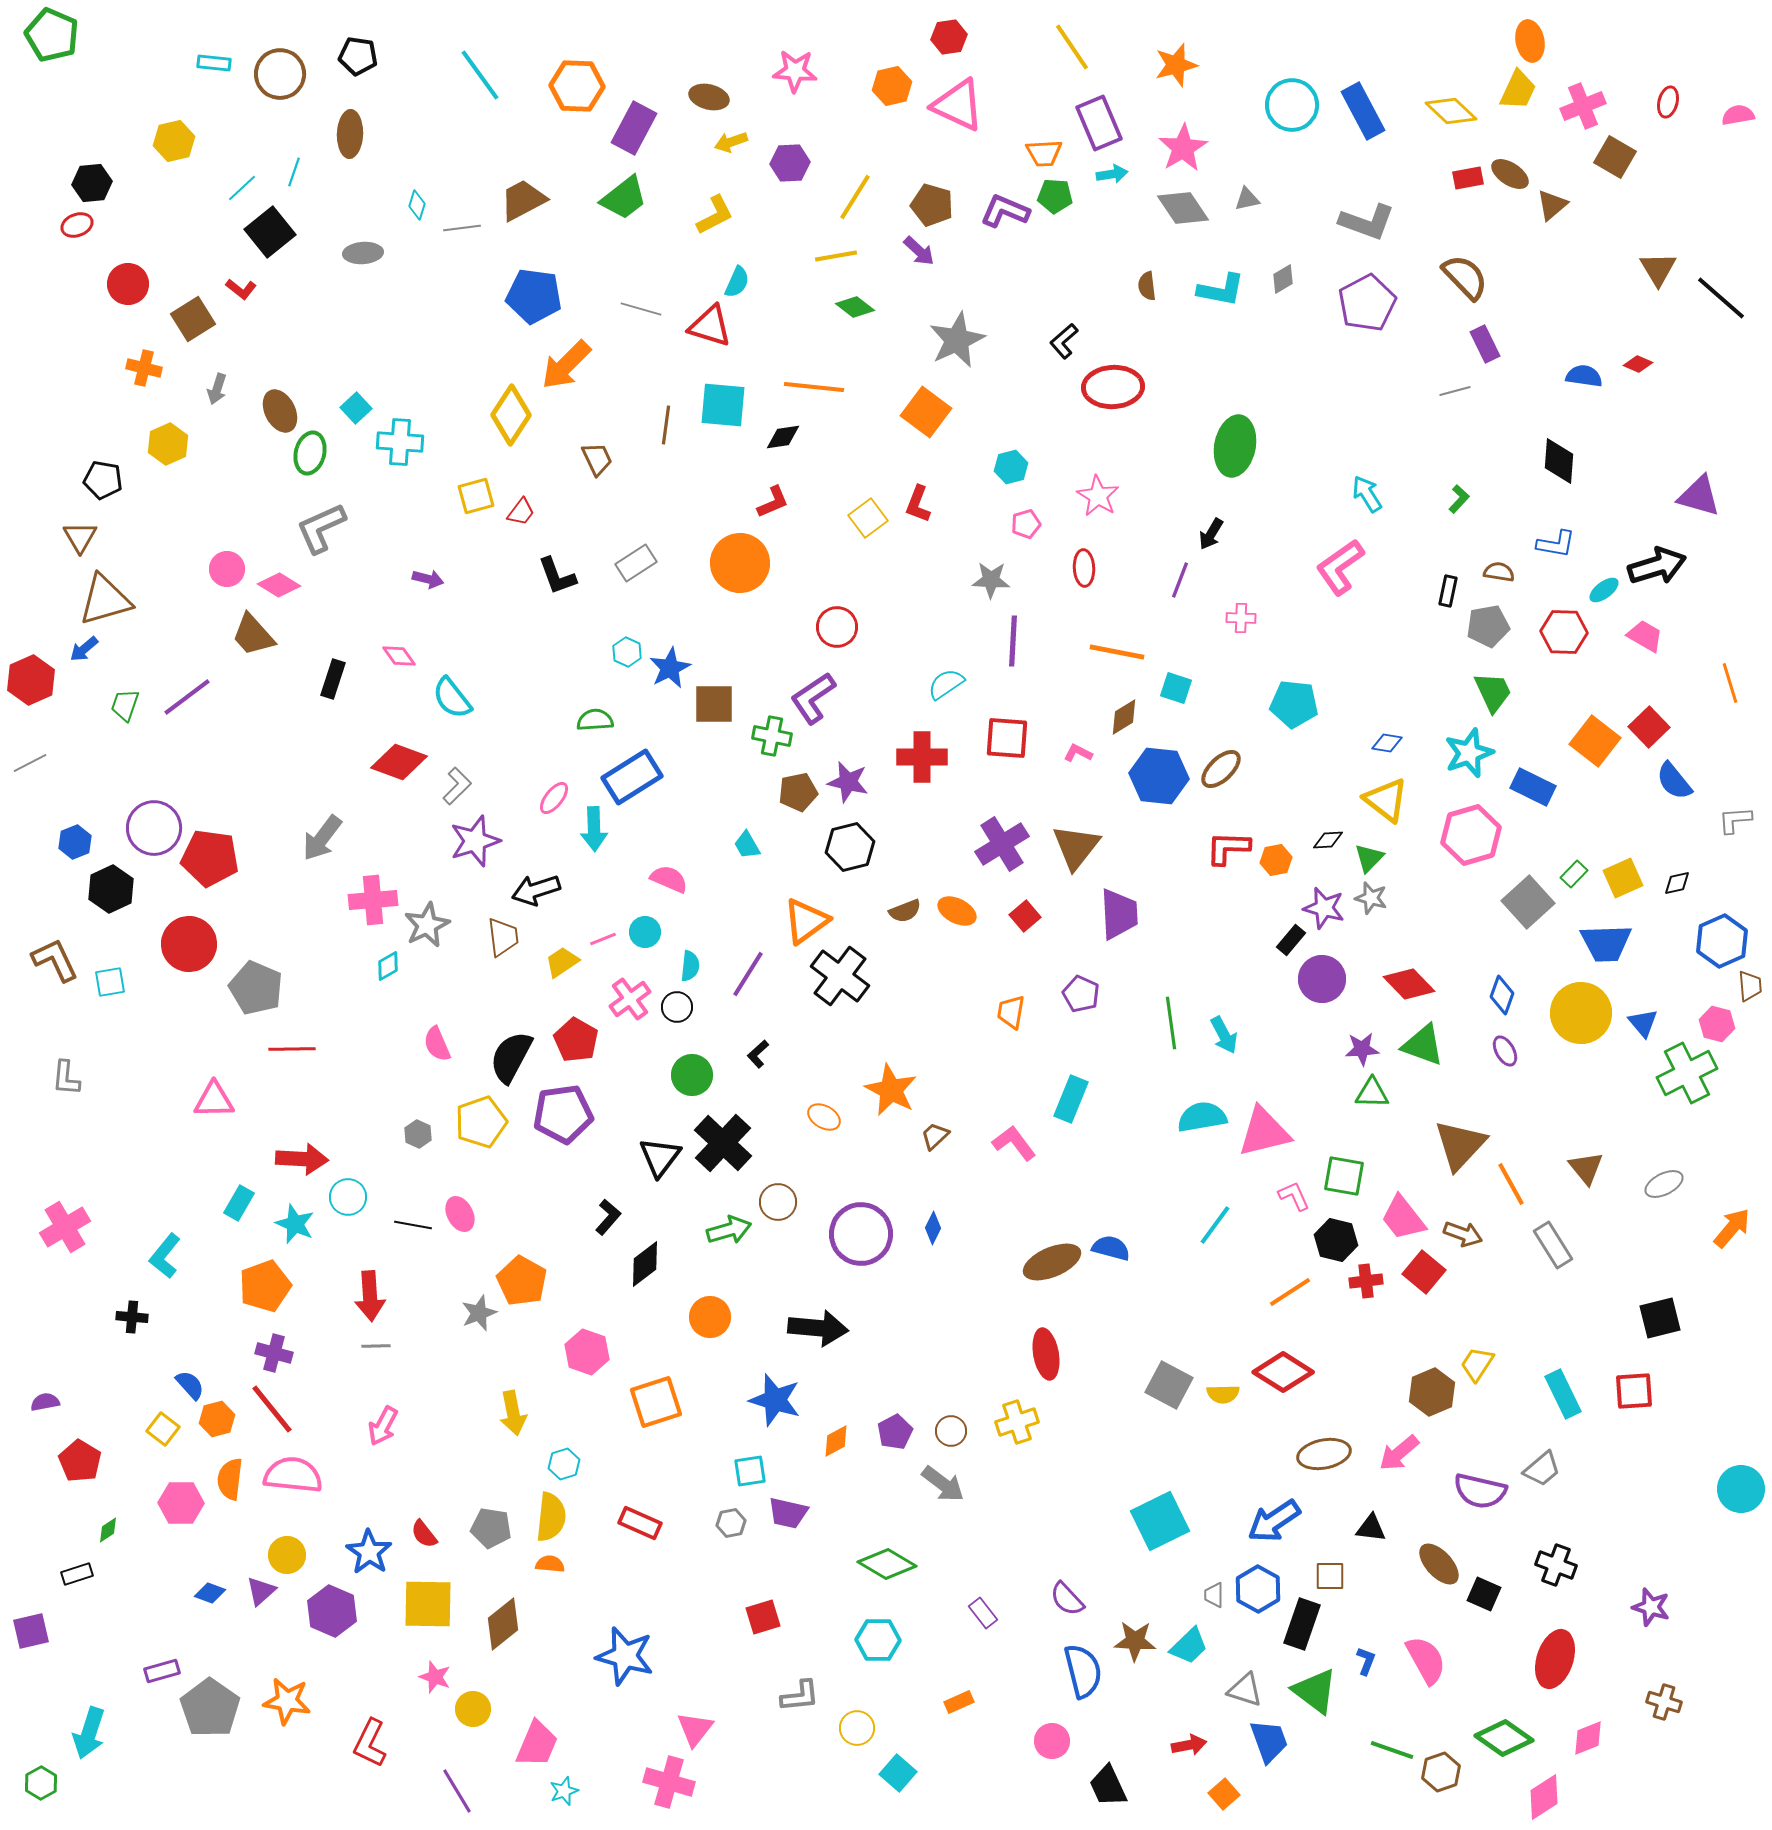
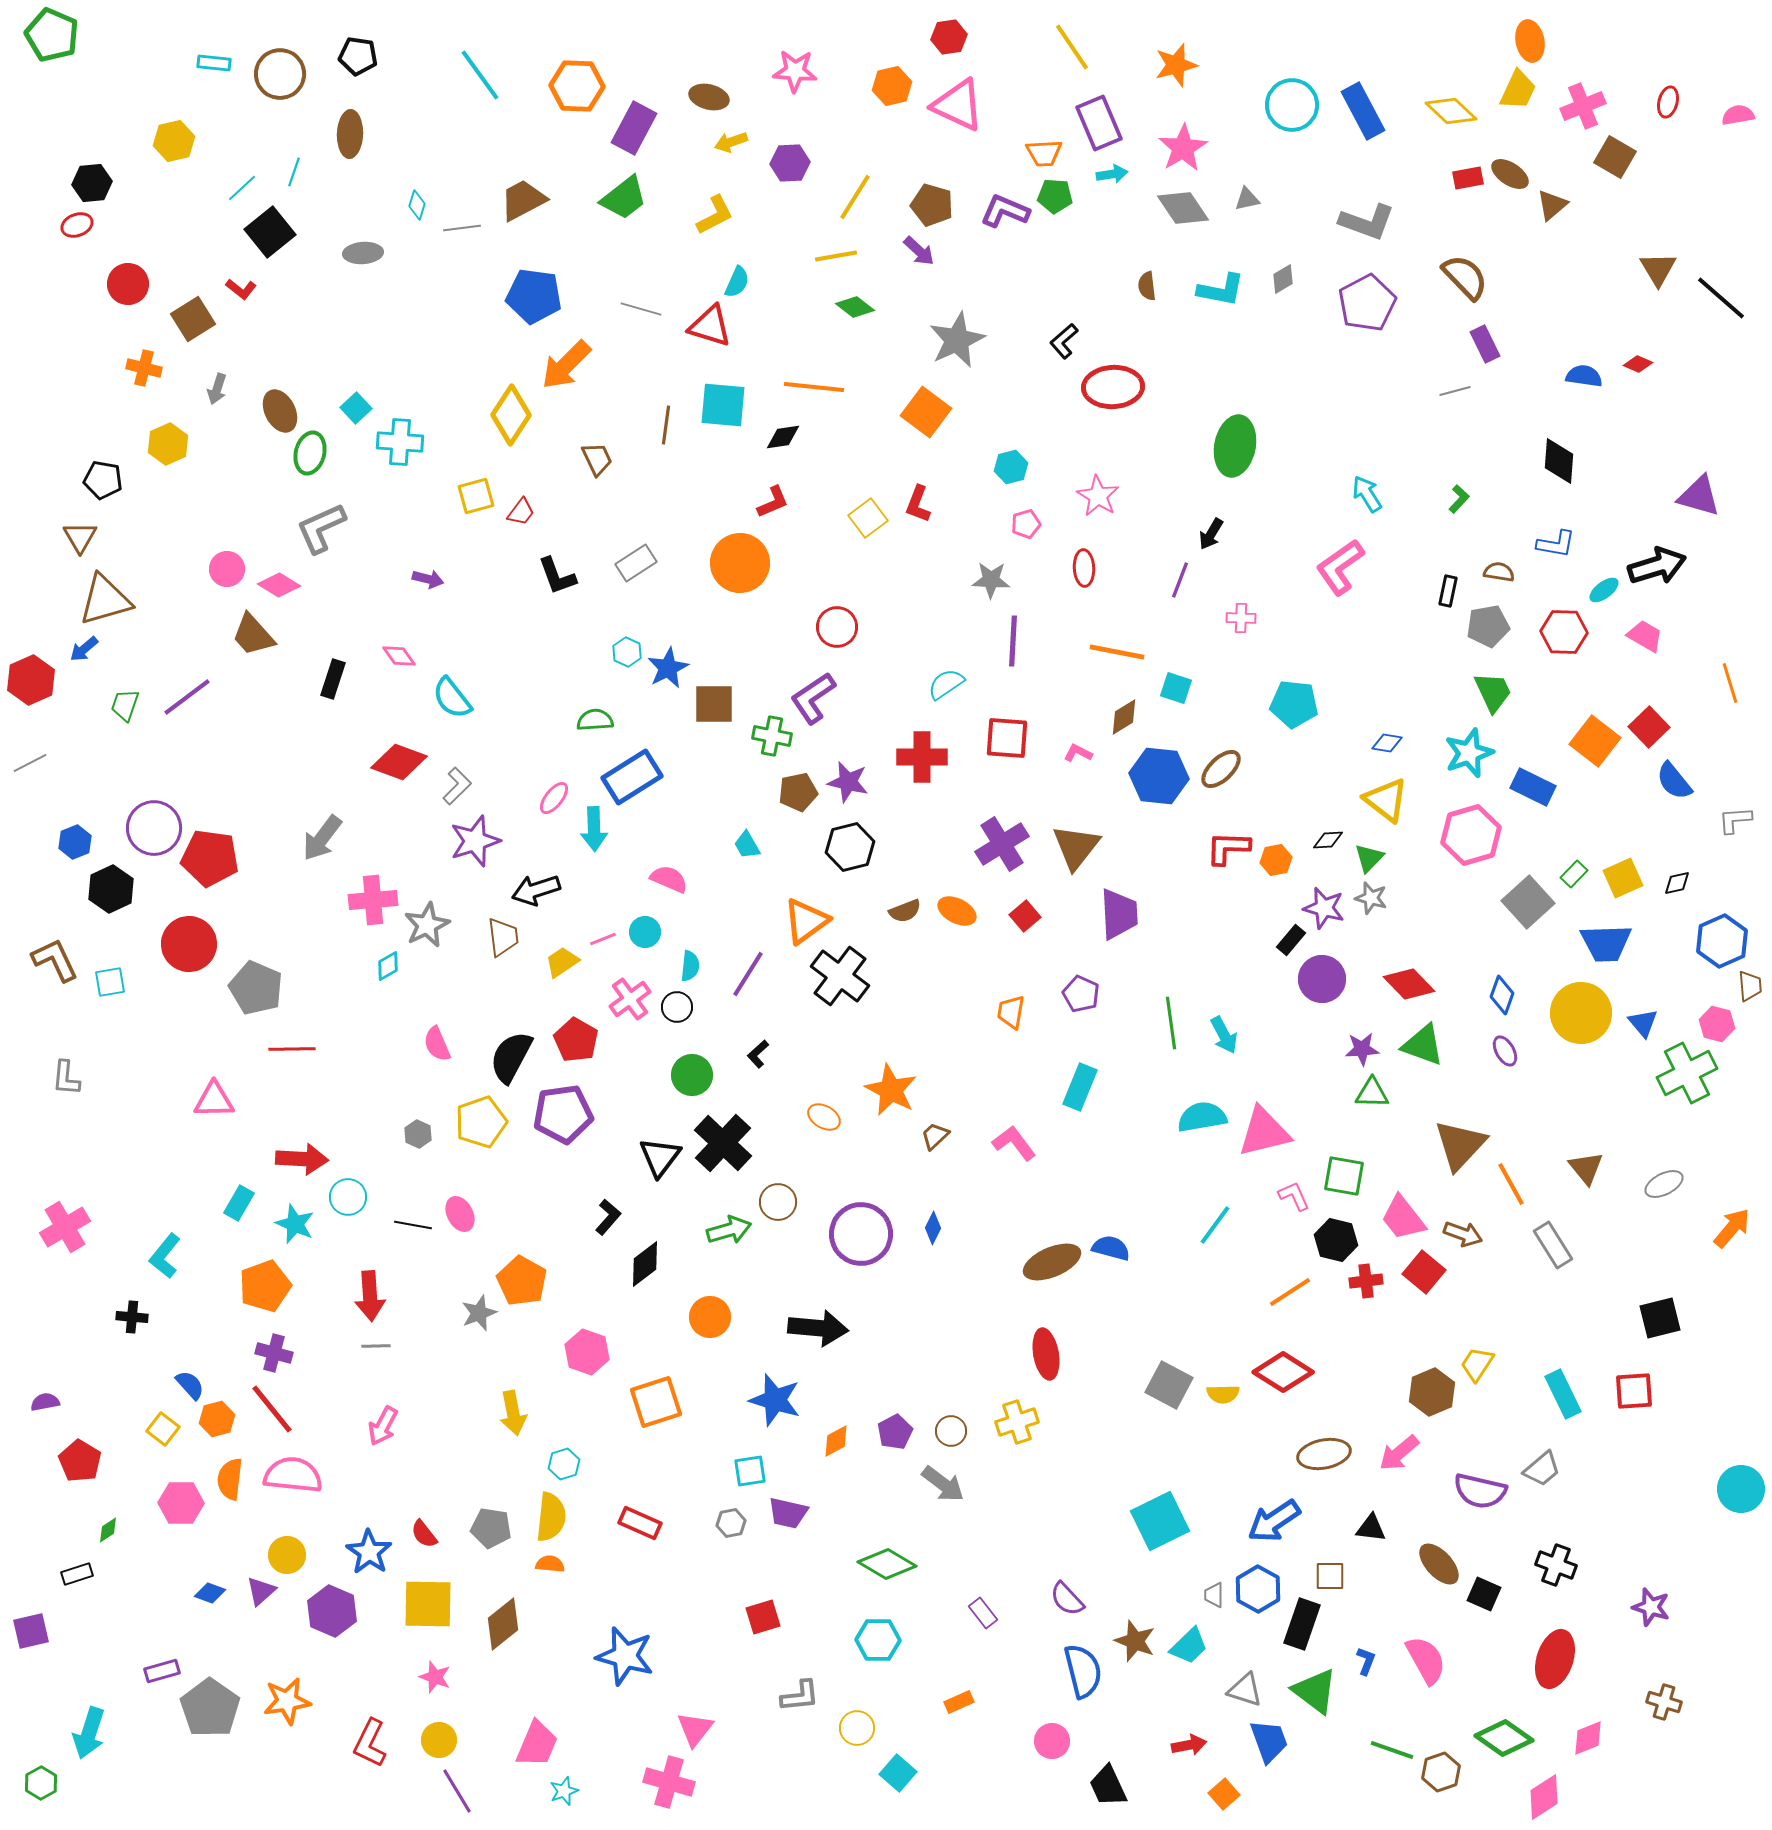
blue star at (670, 668): moved 2 px left
cyan rectangle at (1071, 1099): moved 9 px right, 12 px up
brown star at (1135, 1641): rotated 18 degrees clockwise
orange star at (287, 1701): rotated 18 degrees counterclockwise
yellow circle at (473, 1709): moved 34 px left, 31 px down
